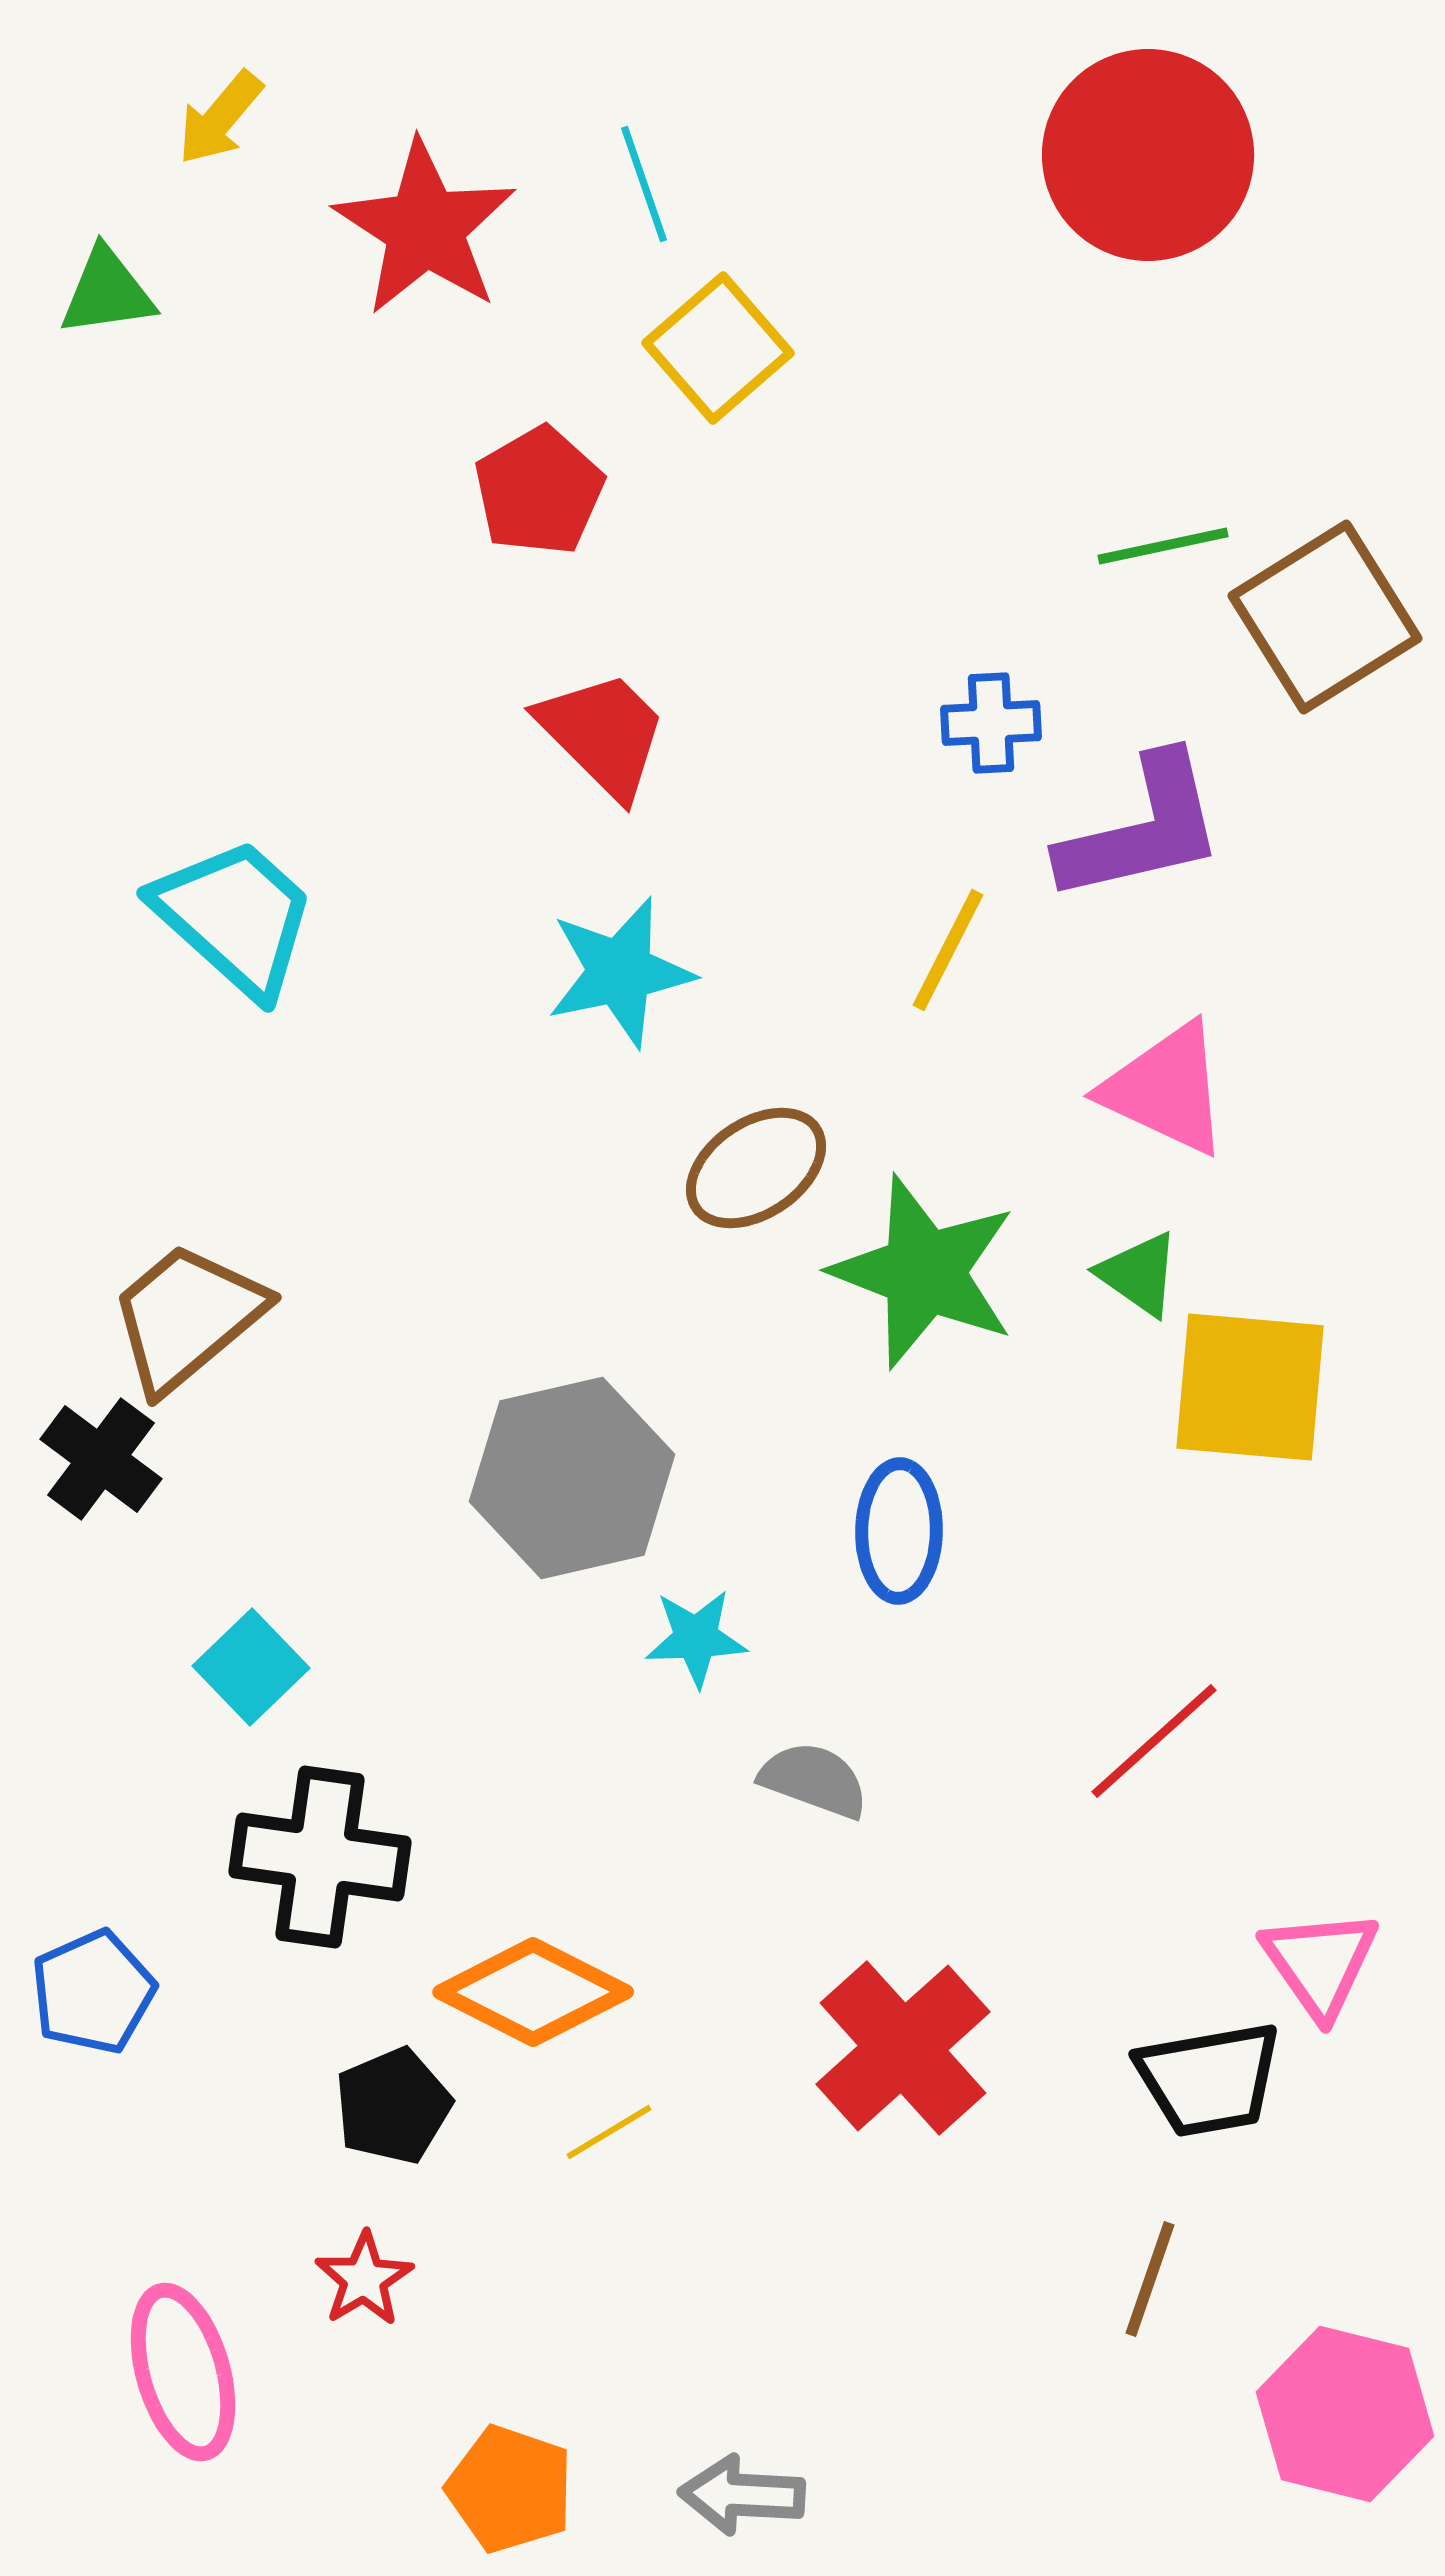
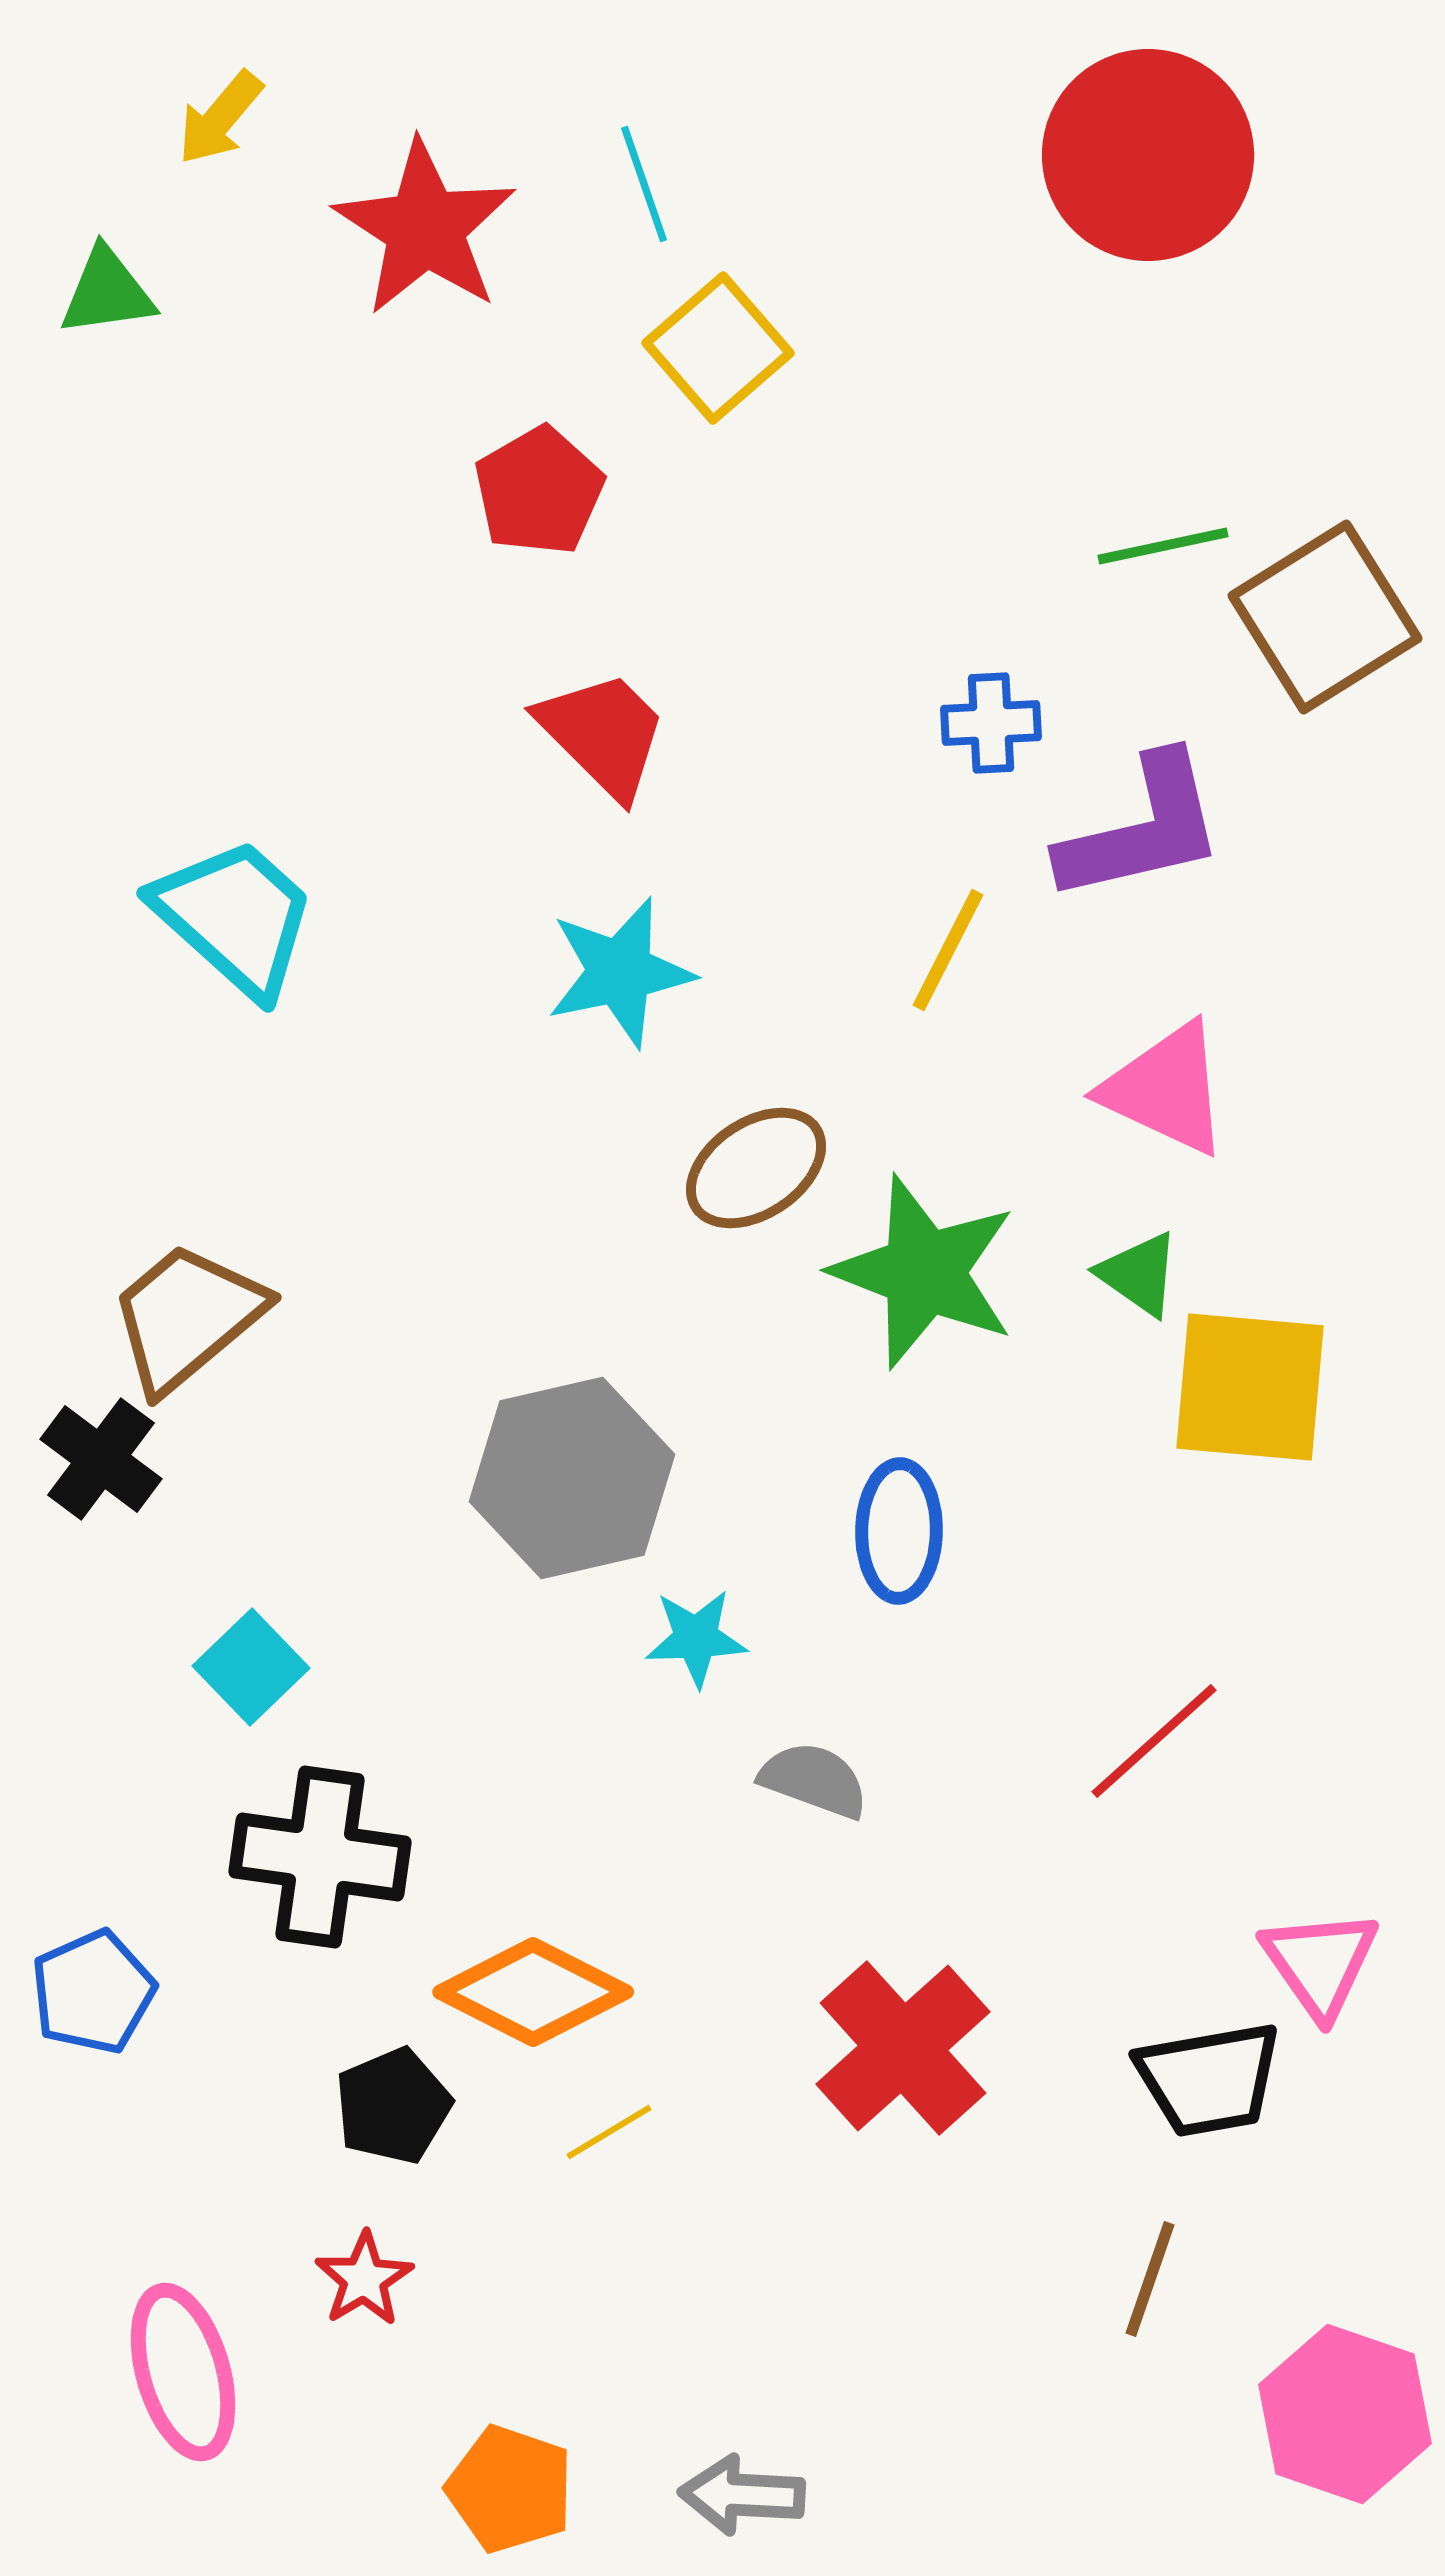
pink hexagon at (1345, 2414): rotated 5 degrees clockwise
